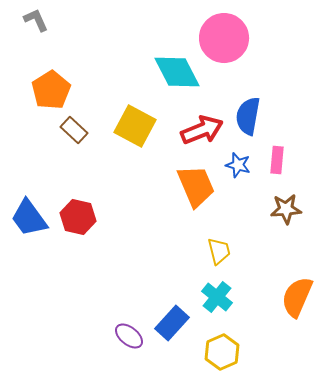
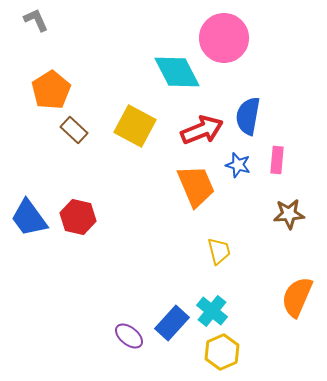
brown star: moved 3 px right, 5 px down
cyan cross: moved 5 px left, 14 px down
